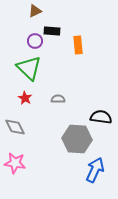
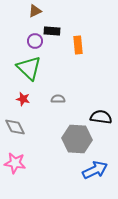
red star: moved 2 px left, 1 px down; rotated 16 degrees counterclockwise
blue arrow: rotated 40 degrees clockwise
